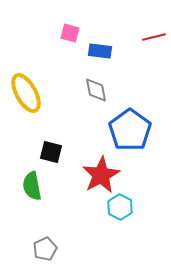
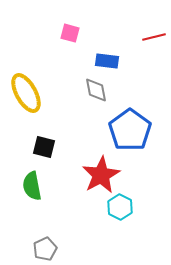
blue rectangle: moved 7 px right, 10 px down
black square: moved 7 px left, 5 px up
